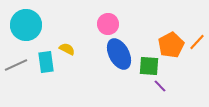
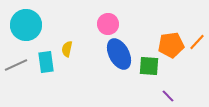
orange pentagon: rotated 20 degrees clockwise
yellow semicircle: rotated 105 degrees counterclockwise
purple line: moved 8 px right, 10 px down
